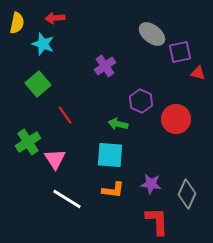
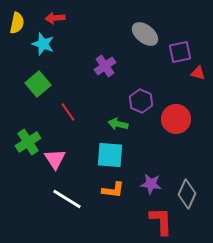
gray ellipse: moved 7 px left
red line: moved 3 px right, 3 px up
red L-shape: moved 4 px right
